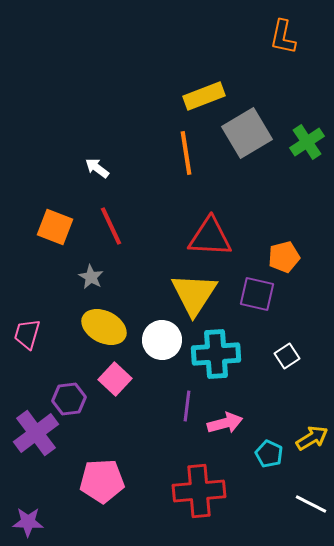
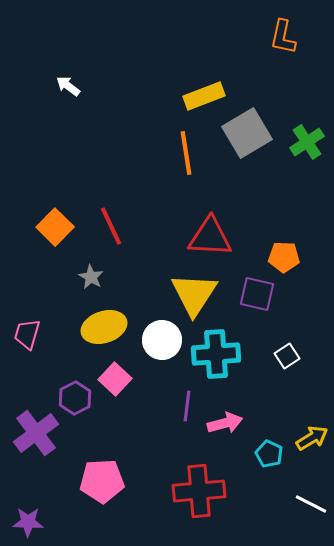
white arrow: moved 29 px left, 82 px up
orange square: rotated 24 degrees clockwise
orange pentagon: rotated 16 degrees clockwise
yellow ellipse: rotated 45 degrees counterclockwise
purple hexagon: moved 6 px right, 1 px up; rotated 20 degrees counterclockwise
